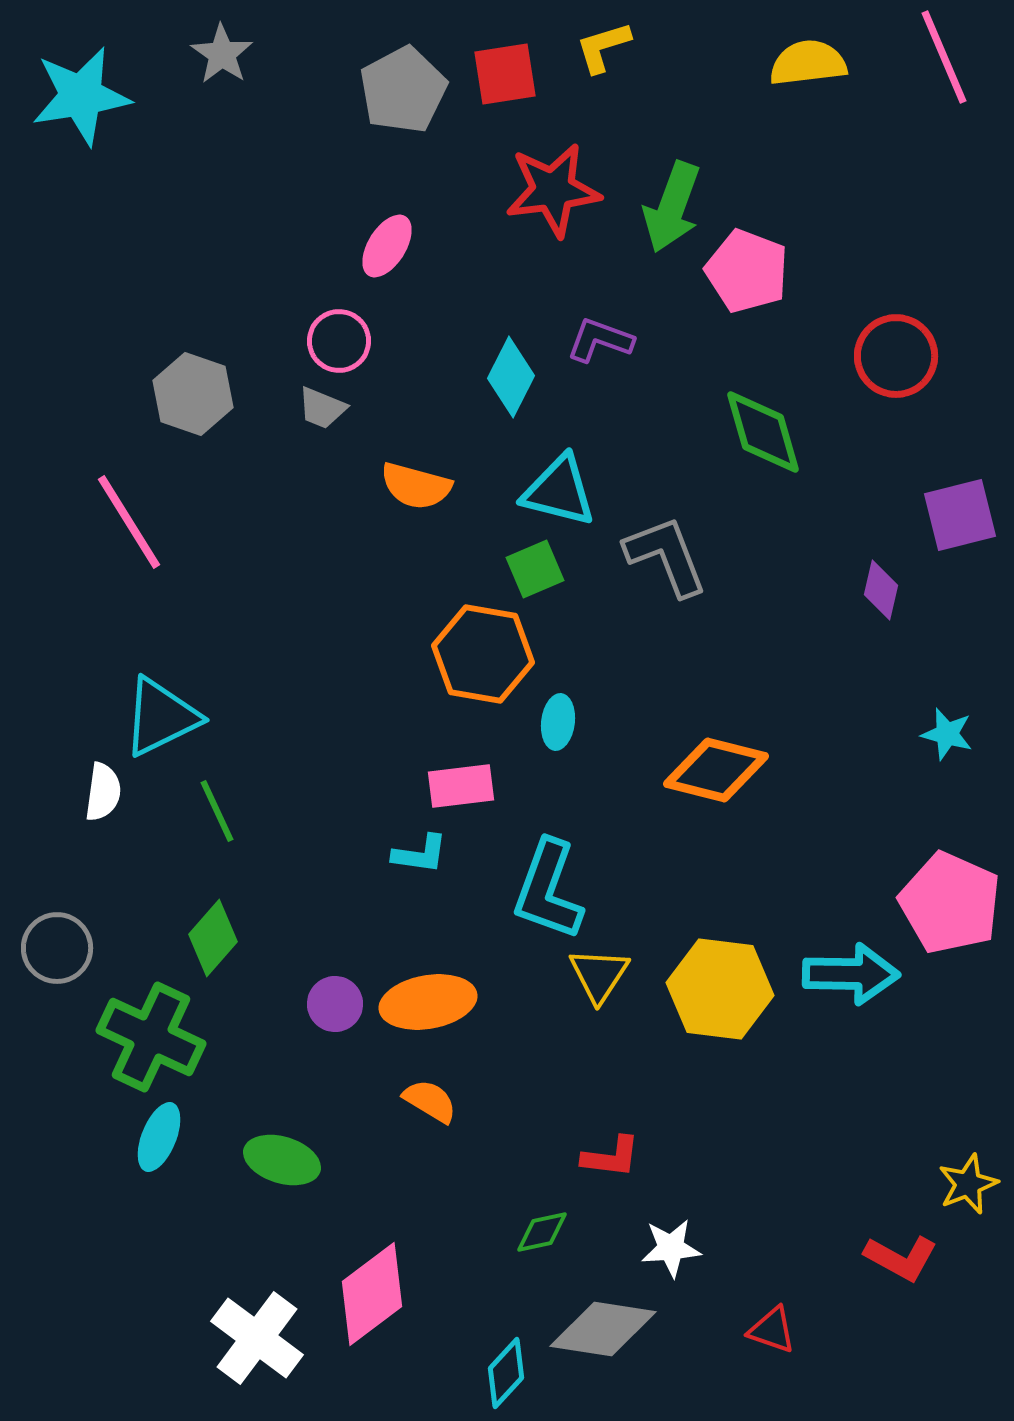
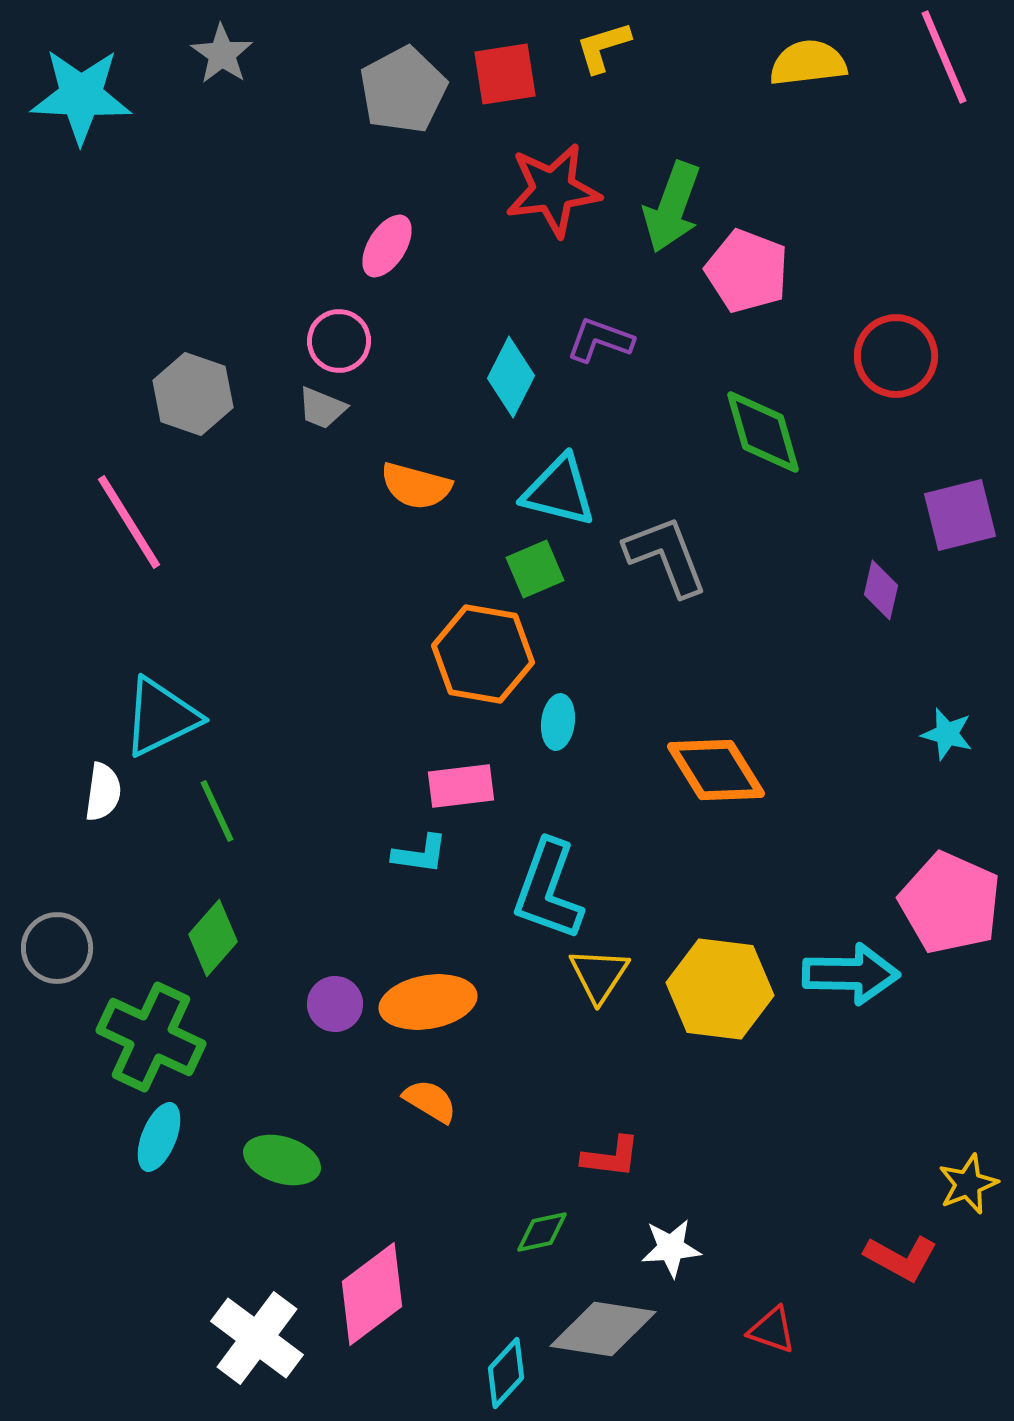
cyan star at (81, 96): rotated 12 degrees clockwise
orange diamond at (716, 770): rotated 44 degrees clockwise
